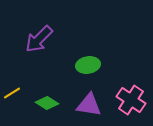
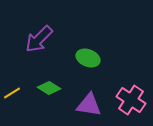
green ellipse: moved 7 px up; rotated 30 degrees clockwise
green diamond: moved 2 px right, 15 px up
